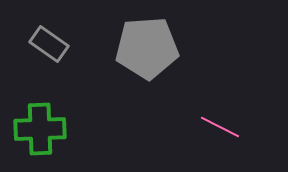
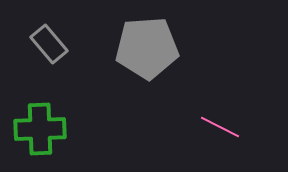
gray rectangle: rotated 15 degrees clockwise
